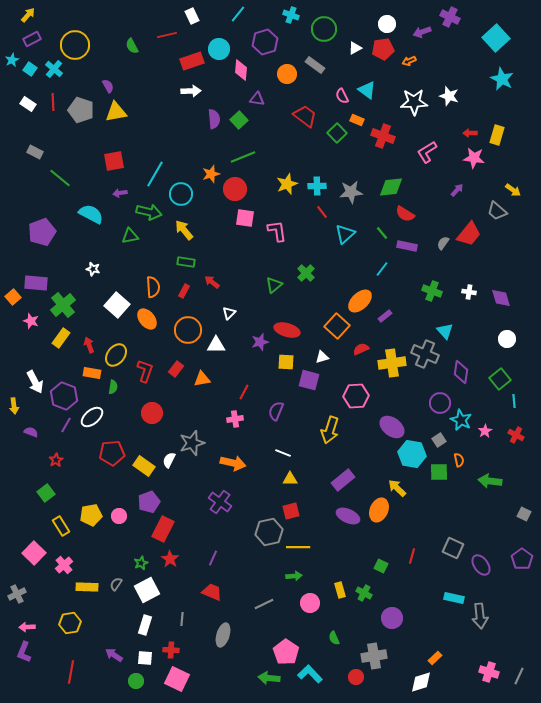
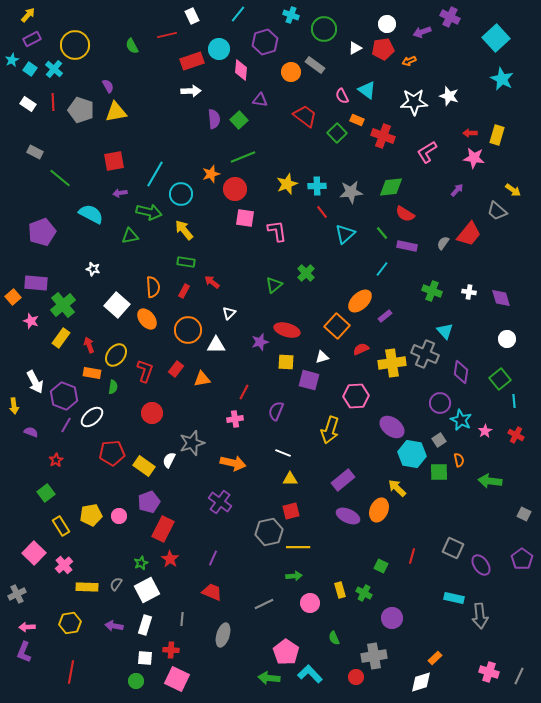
orange circle at (287, 74): moved 4 px right, 2 px up
purple triangle at (257, 99): moved 3 px right, 1 px down
purple arrow at (114, 655): moved 29 px up; rotated 24 degrees counterclockwise
